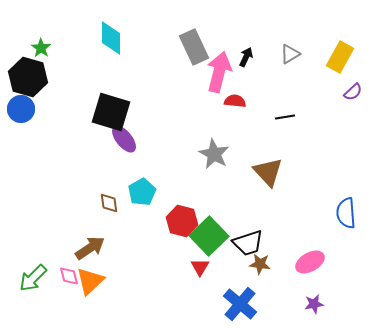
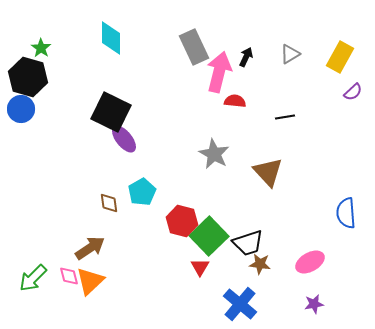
black square: rotated 9 degrees clockwise
